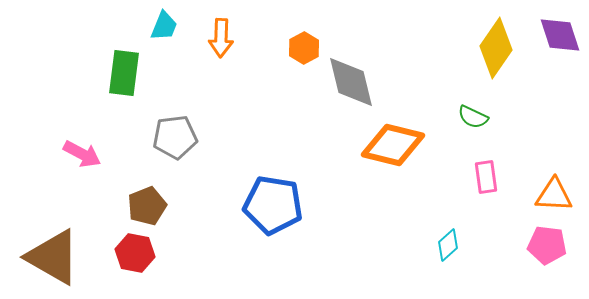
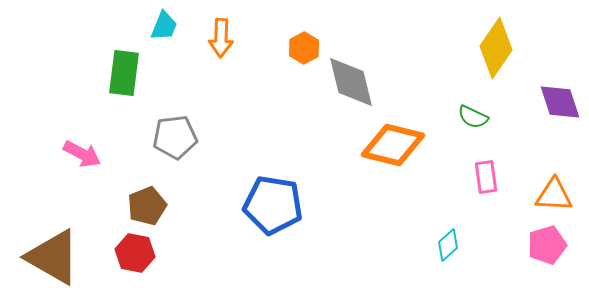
purple diamond: moved 67 px down
pink pentagon: rotated 24 degrees counterclockwise
